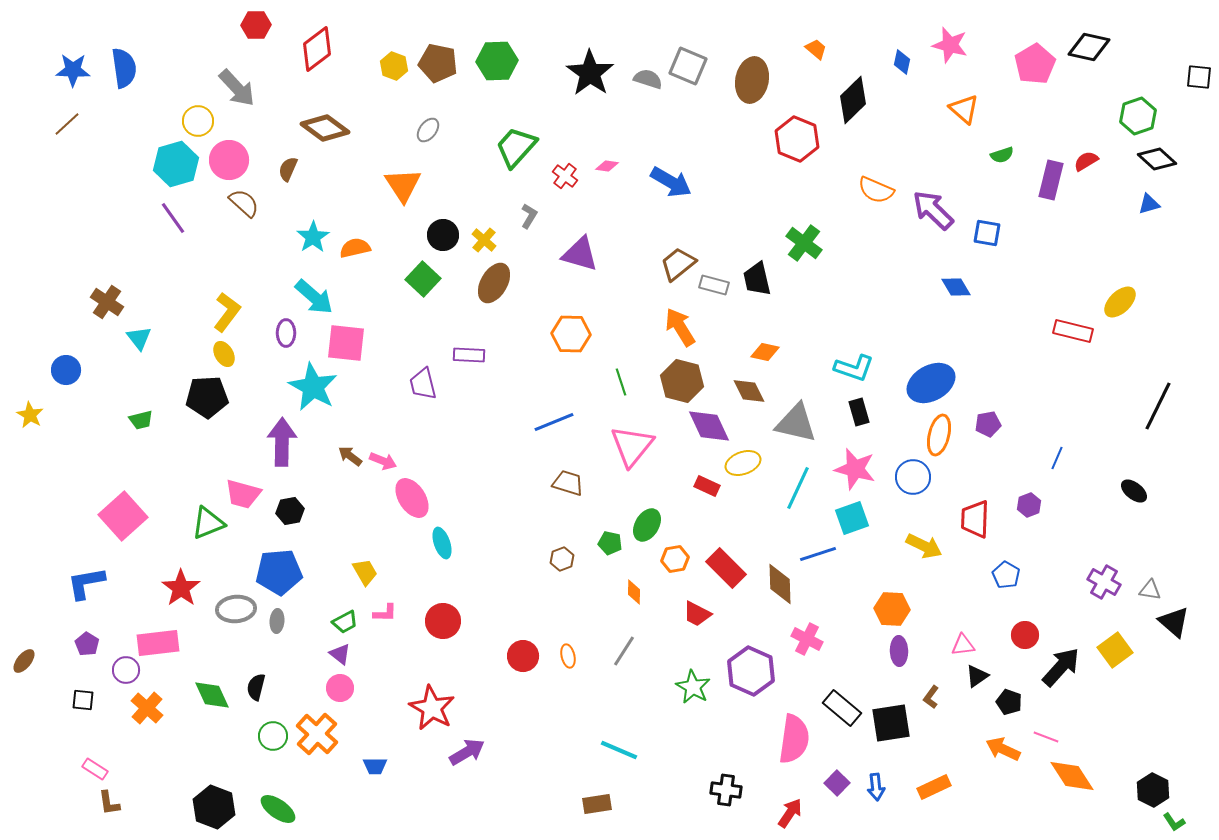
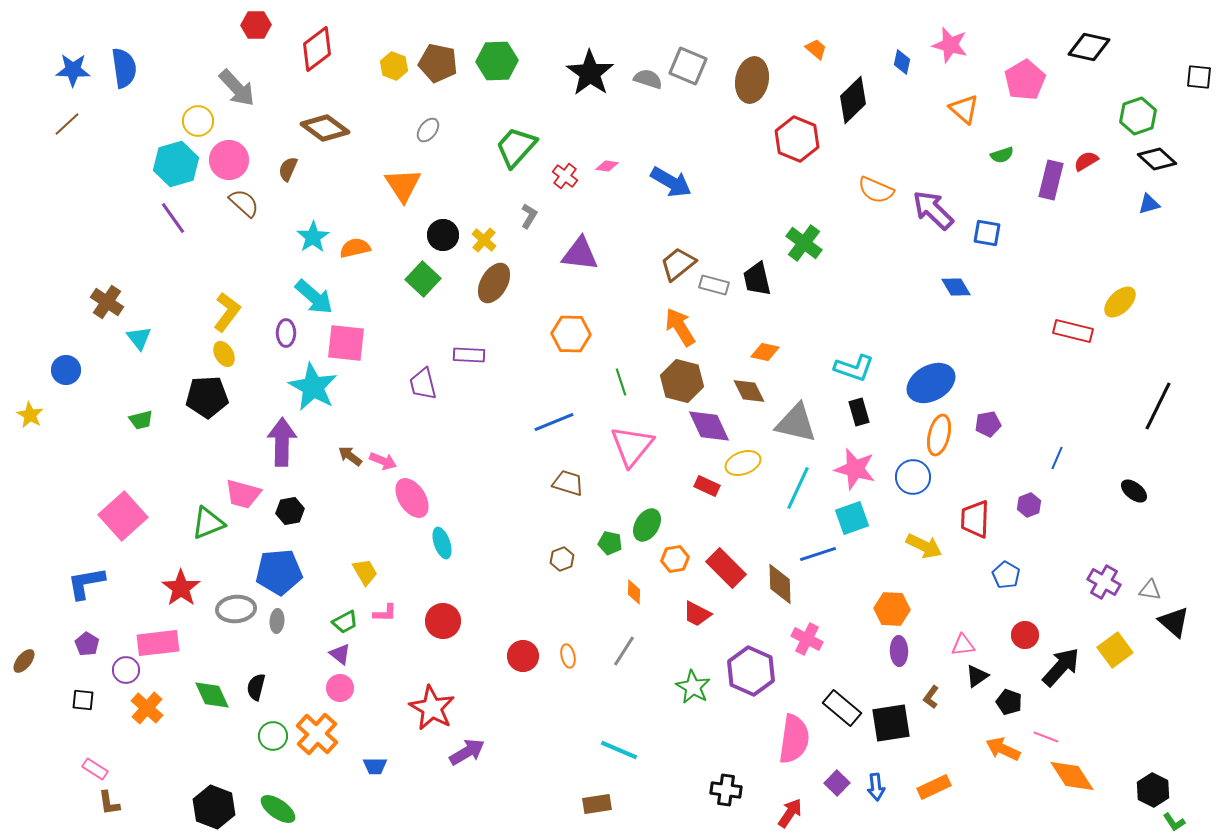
pink pentagon at (1035, 64): moved 10 px left, 16 px down
purple triangle at (580, 254): rotated 9 degrees counterclockwise
